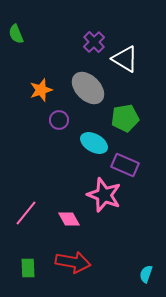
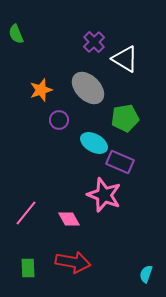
purple rectangle: moved 5 px left, 3 px up
